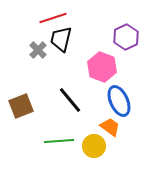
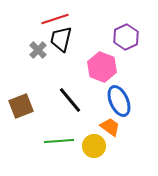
red line: moved 2 px right, 1 px down
